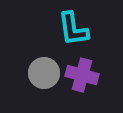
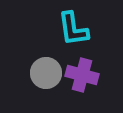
gray circle: moved 2 px right
